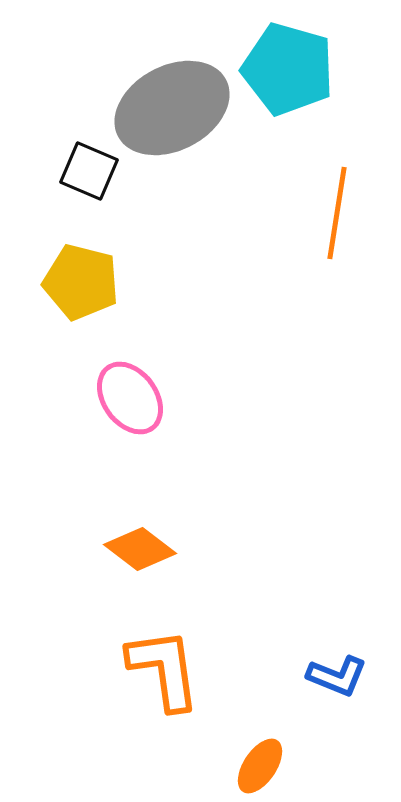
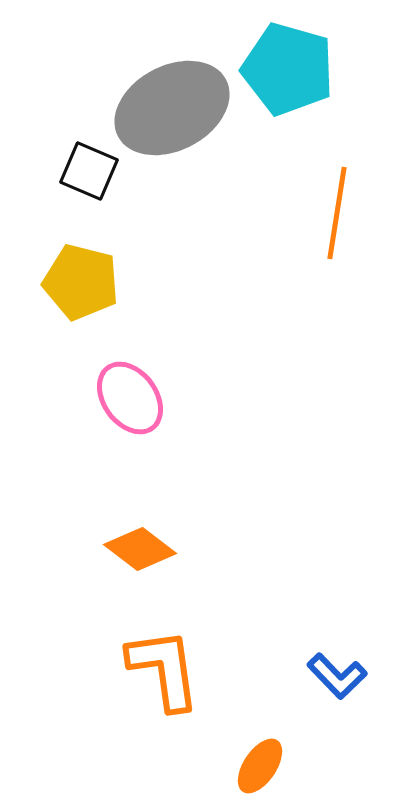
blue L-shape: rotated 24 degrees clockwise
